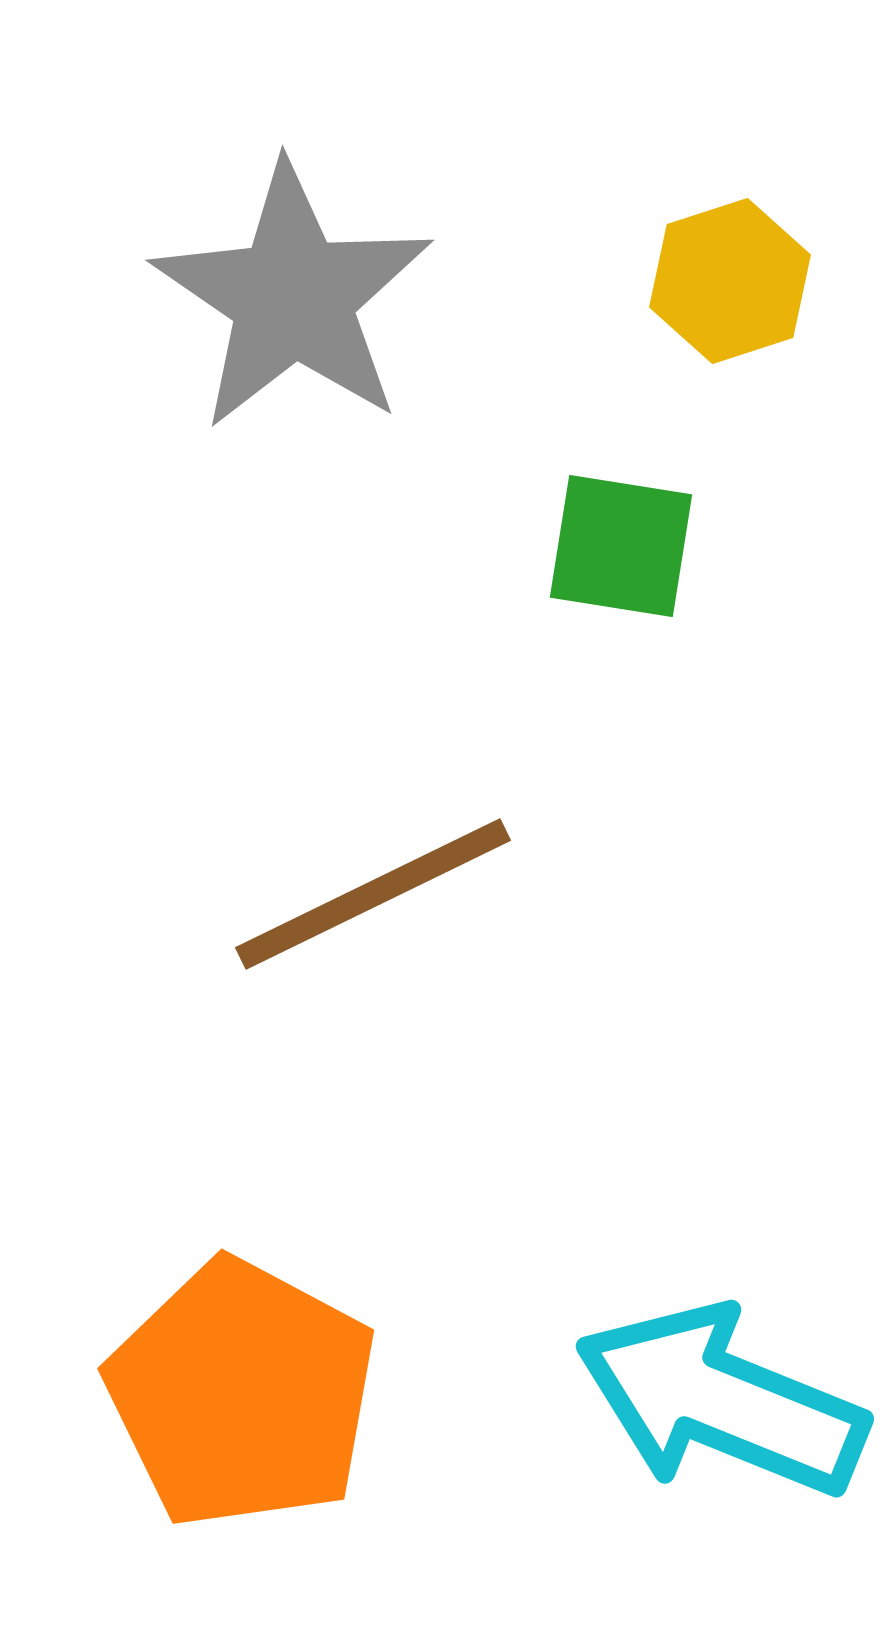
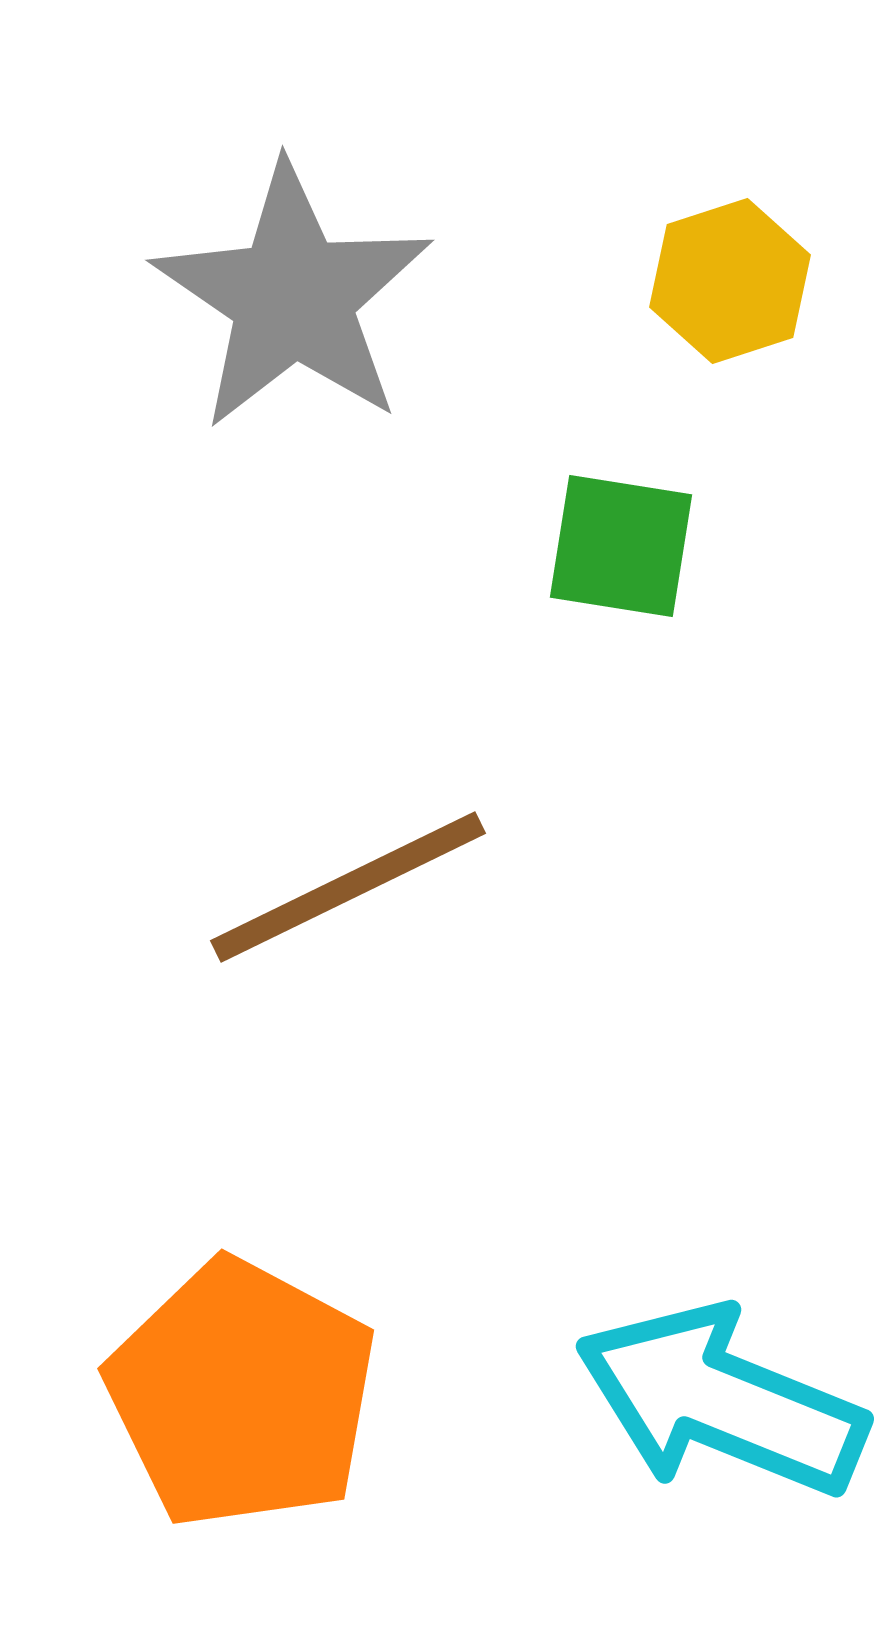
brown line: moved 25 px left, 7 px up
